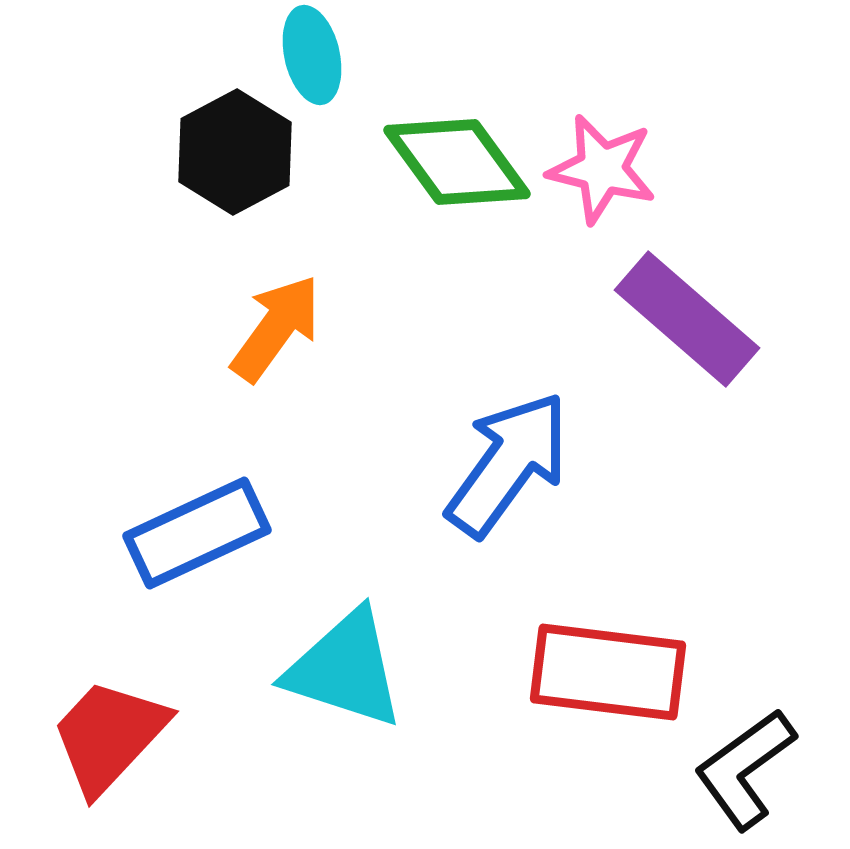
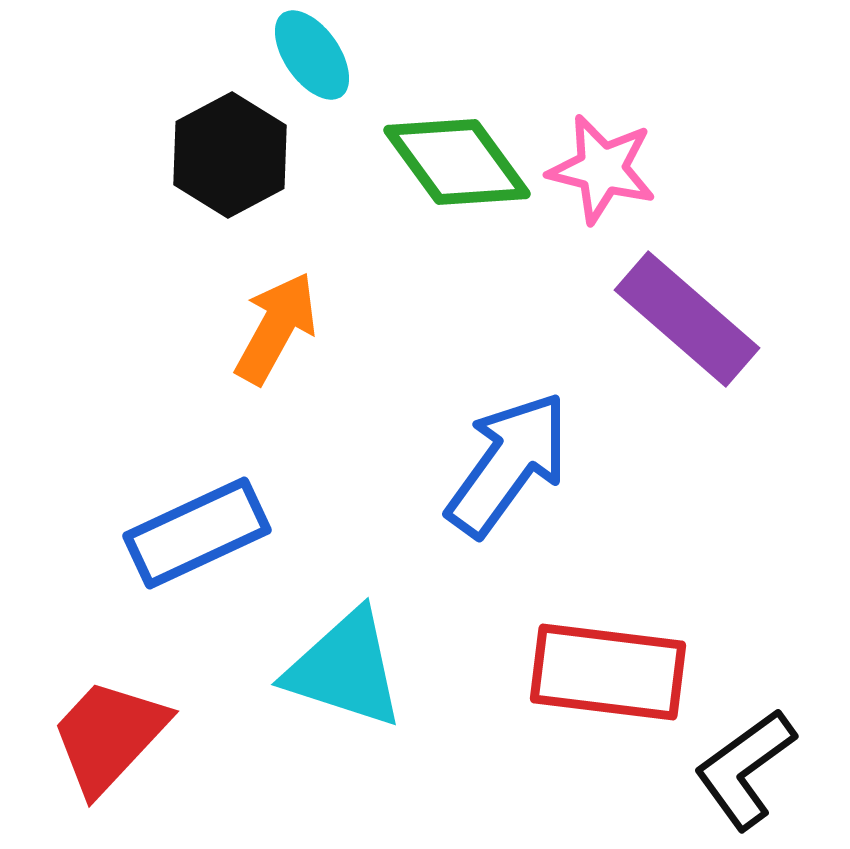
cyan ellipse: rotated 22 degrees counterclockwise
black hexagon: moved 5 px left, 3 px down
orange arrow: rotated 7 degrees counterclockwise
